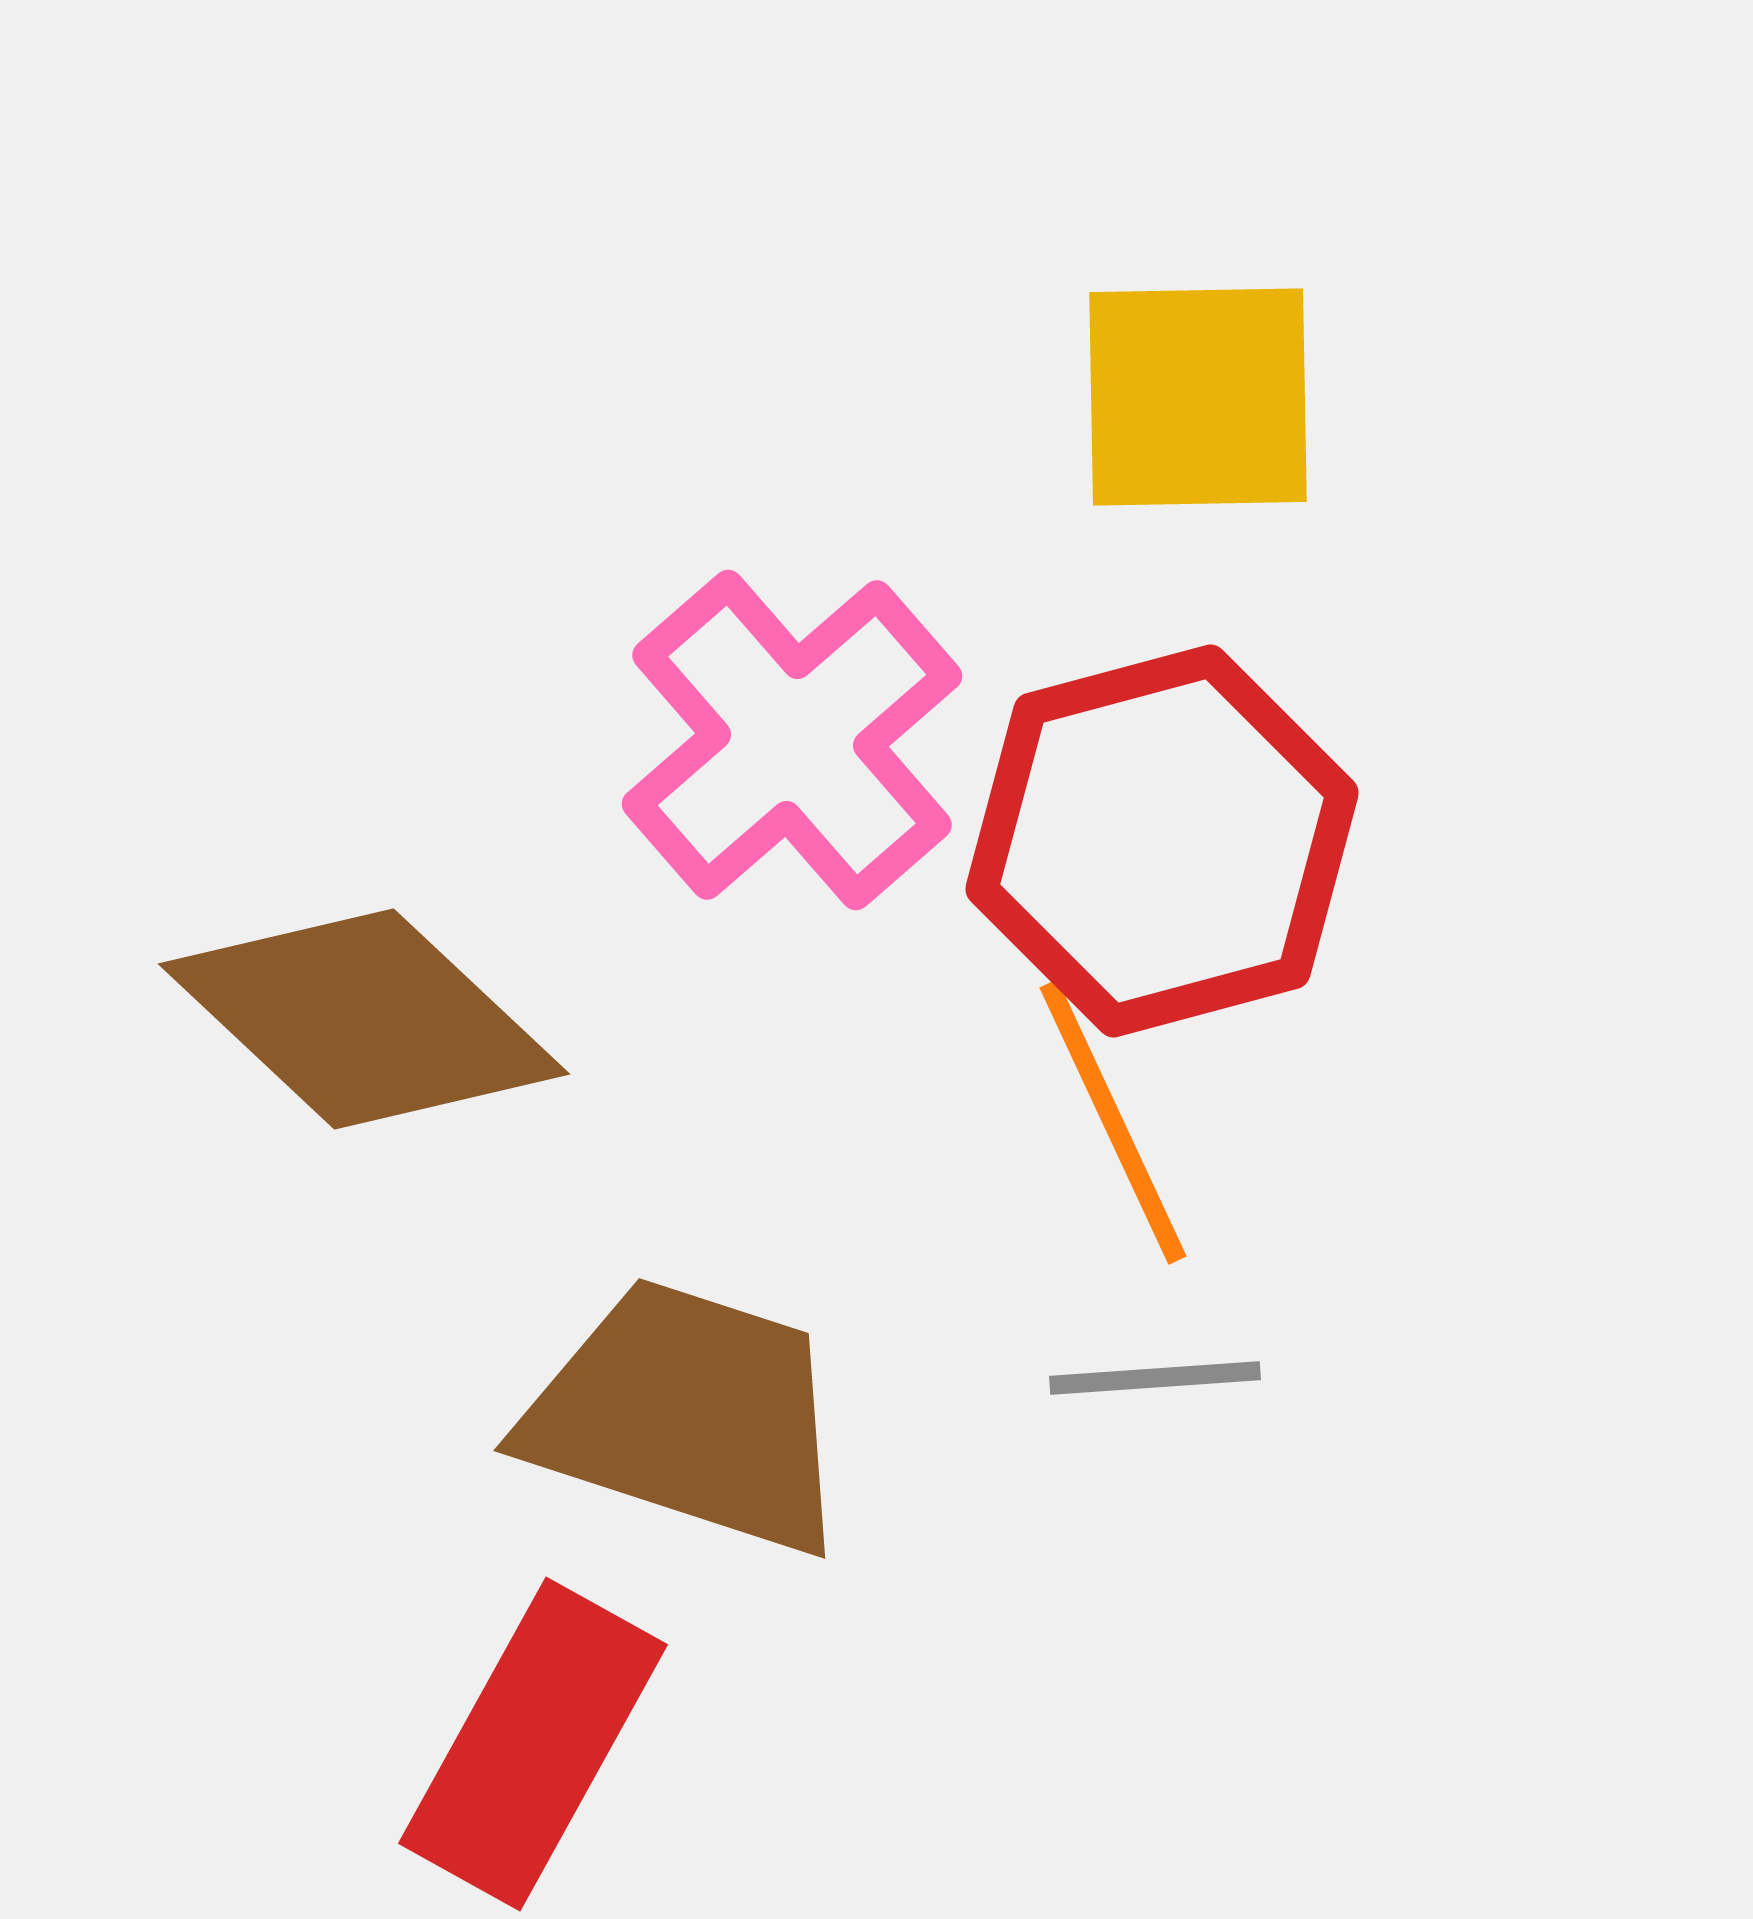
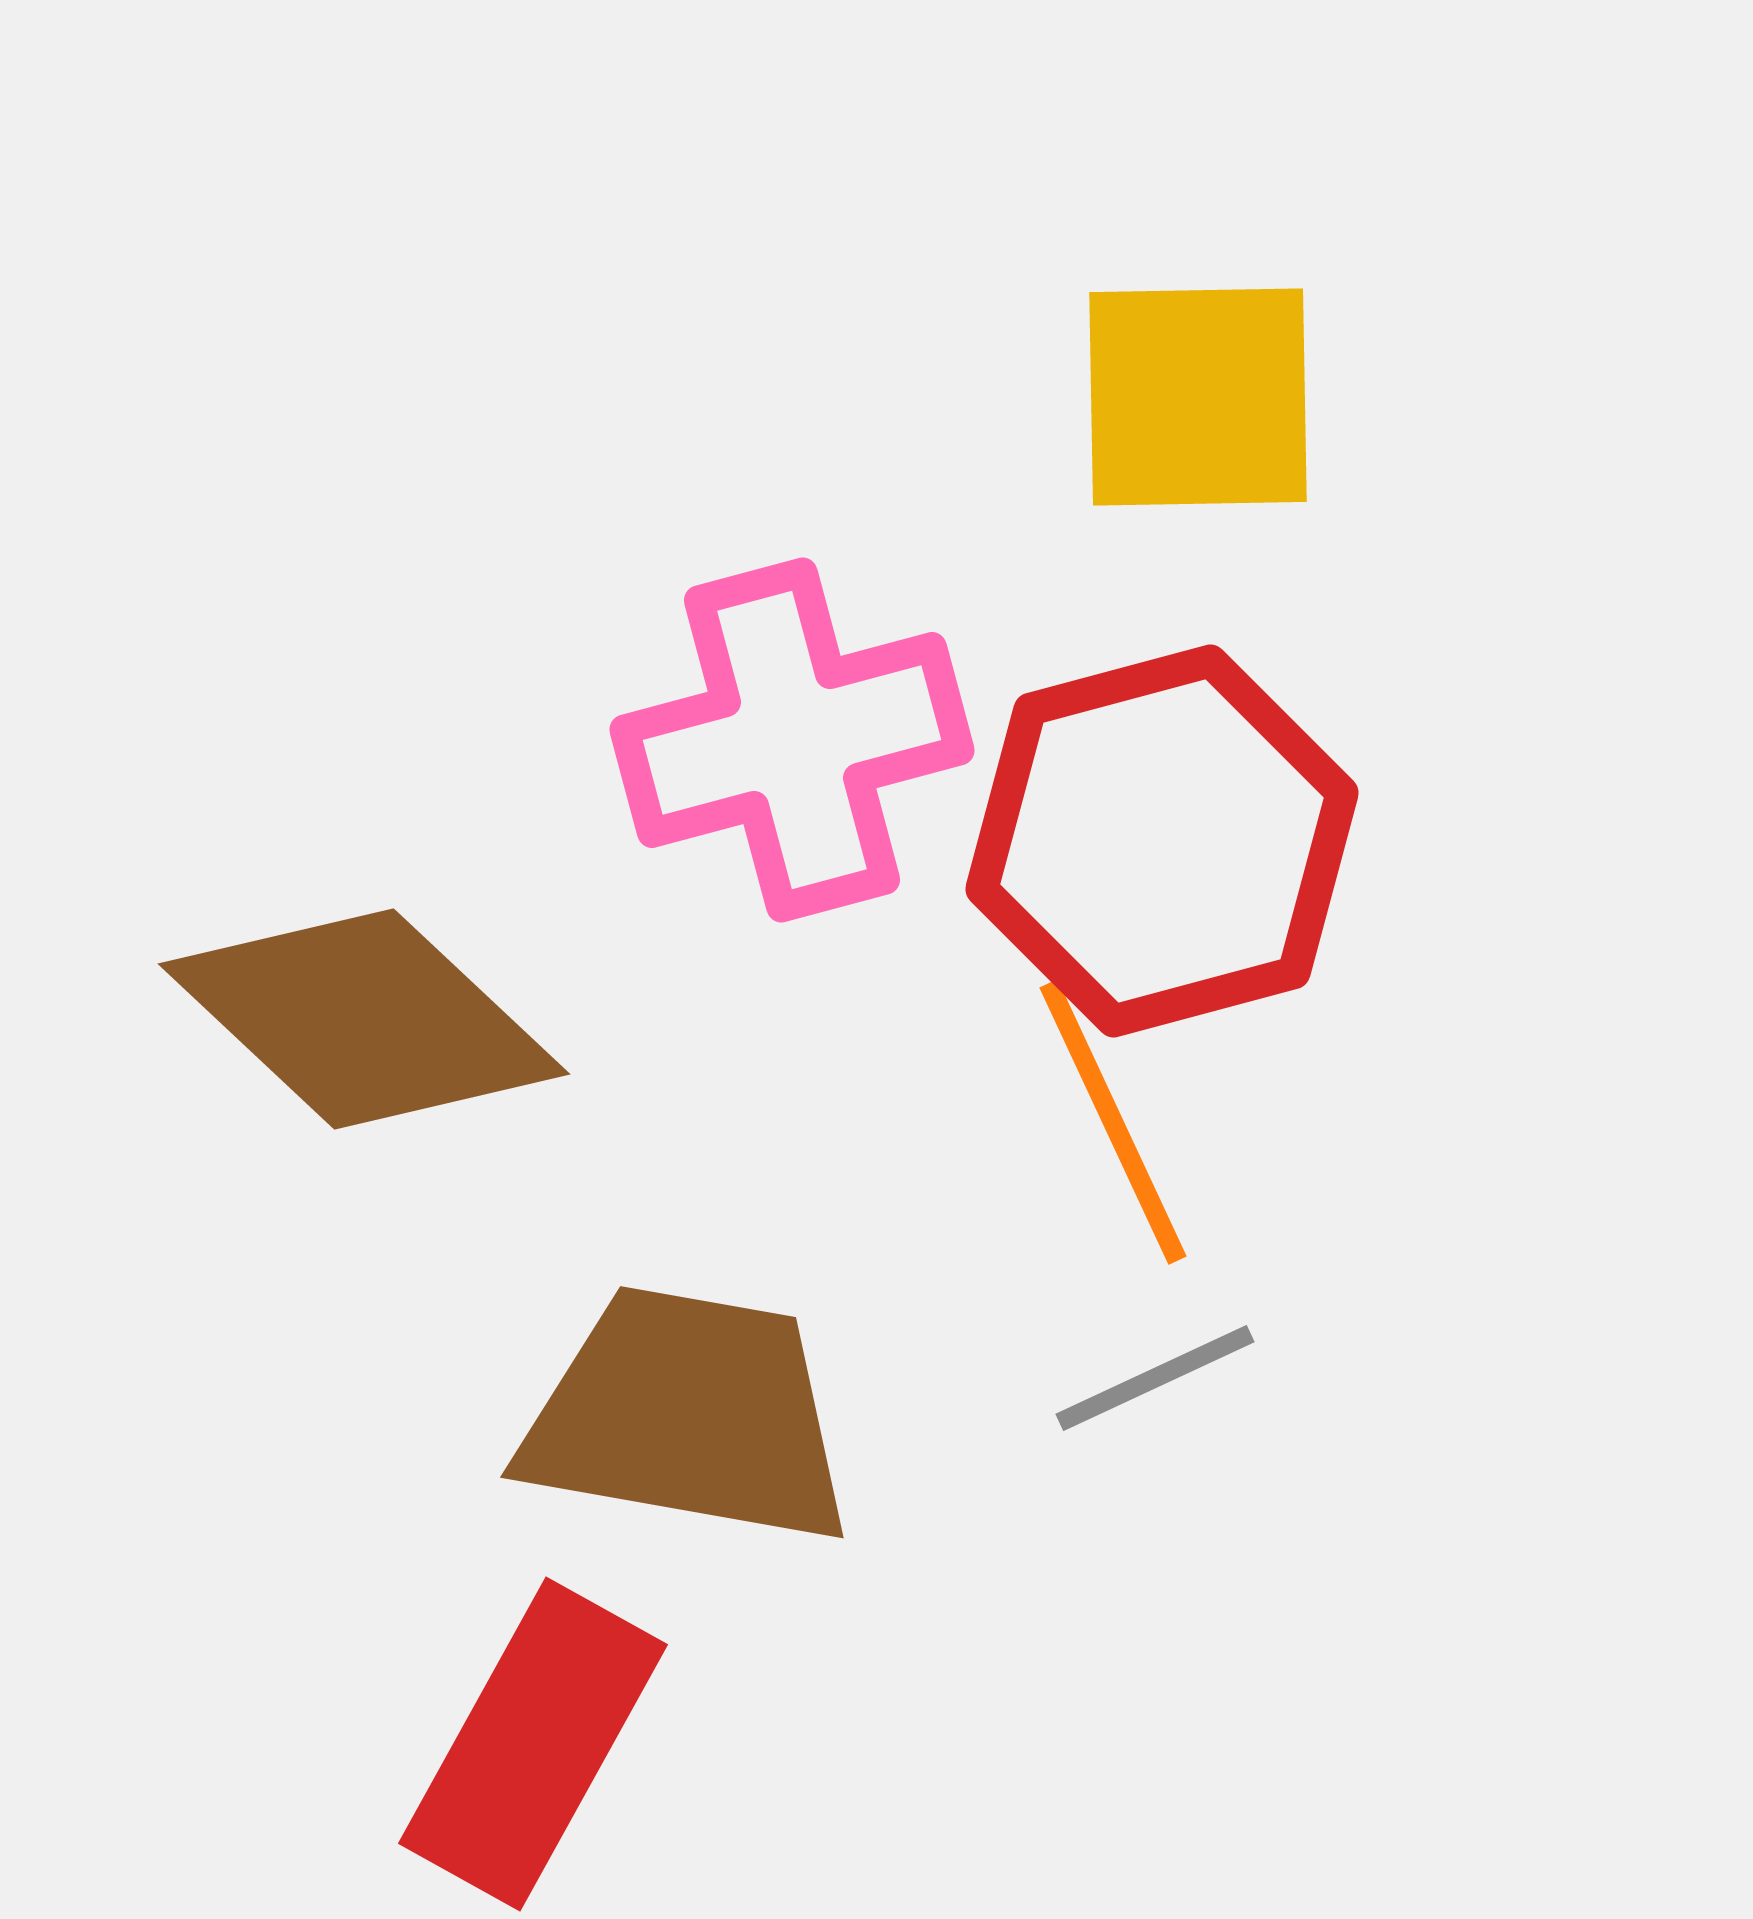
pink cross: rotated 26 degrees clockwise
gray line: rotated 21 degrees counterclockwise
brown trapezoid: rotated 8 degrees counterclockwise
